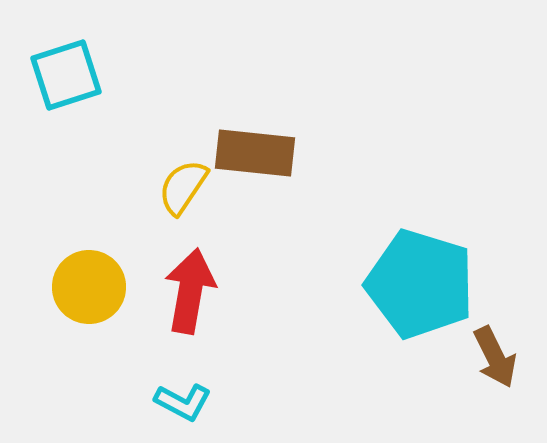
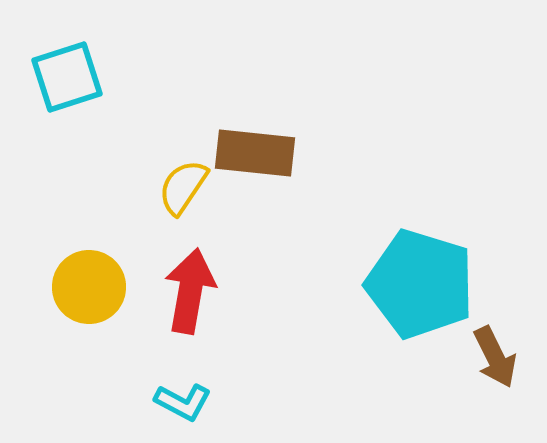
cyan square: moved 1 px right, 2 px down
